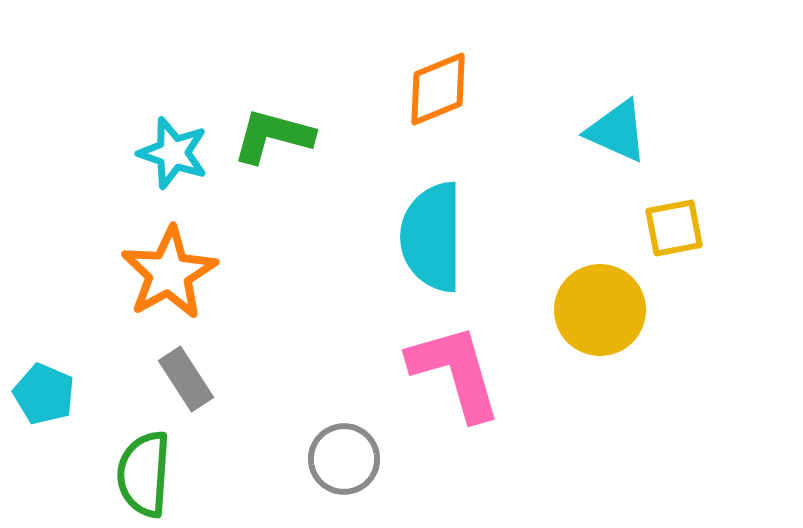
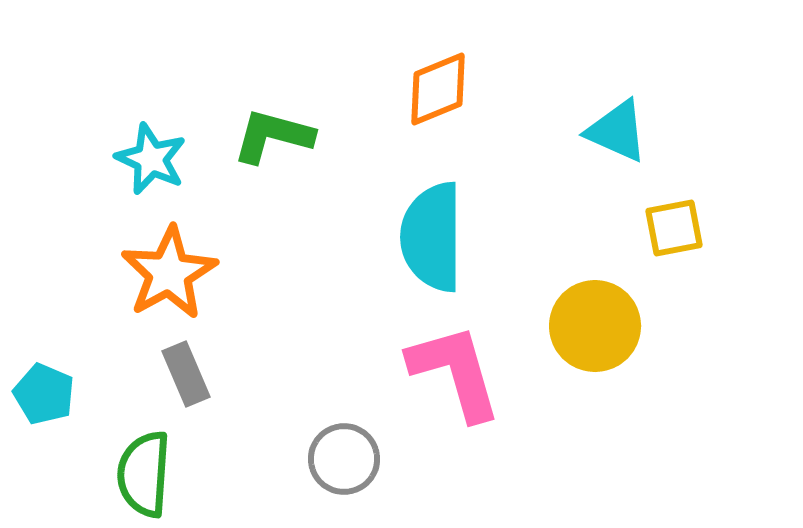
cyan star: moved 22 px left, 6 px down; rotated 6 degrees clockwise
yellow circle: moved 5 px left, 16 px down
gray rectangle: moved 5 px up; rotated 10 degrees clockwise
